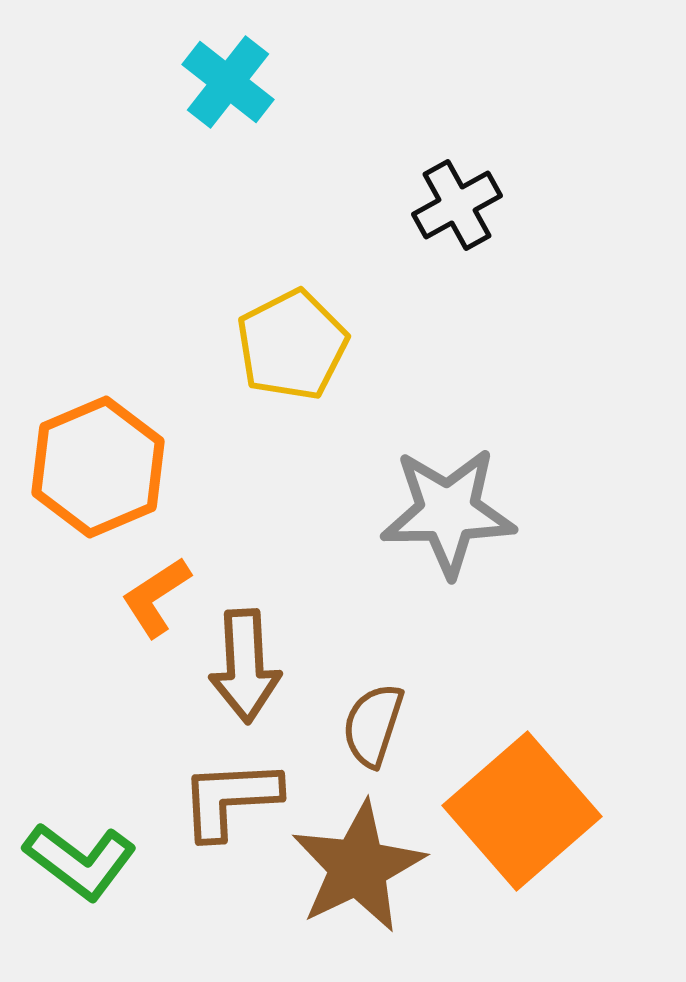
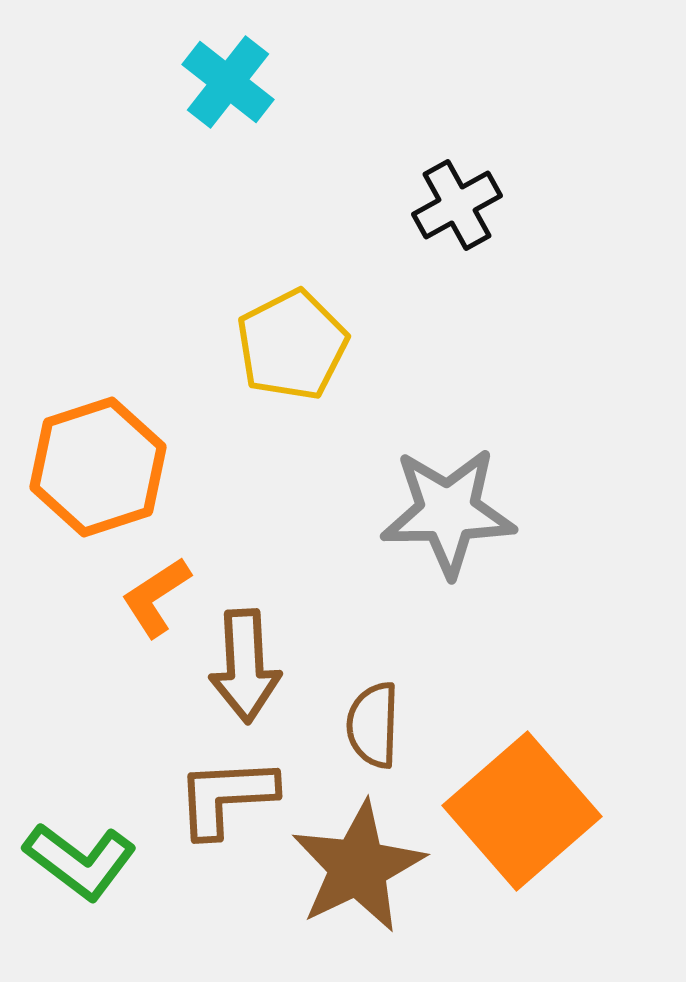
orange hexagon: rotated 5 degrees clockwise
brown semicircle: rotated 16 degrees counterclockwise
brown L-shape: moved 4 px left, 2 px up
